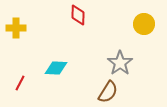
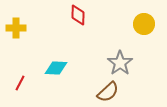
brown semicircle: rotated 15 degrees clockwise
